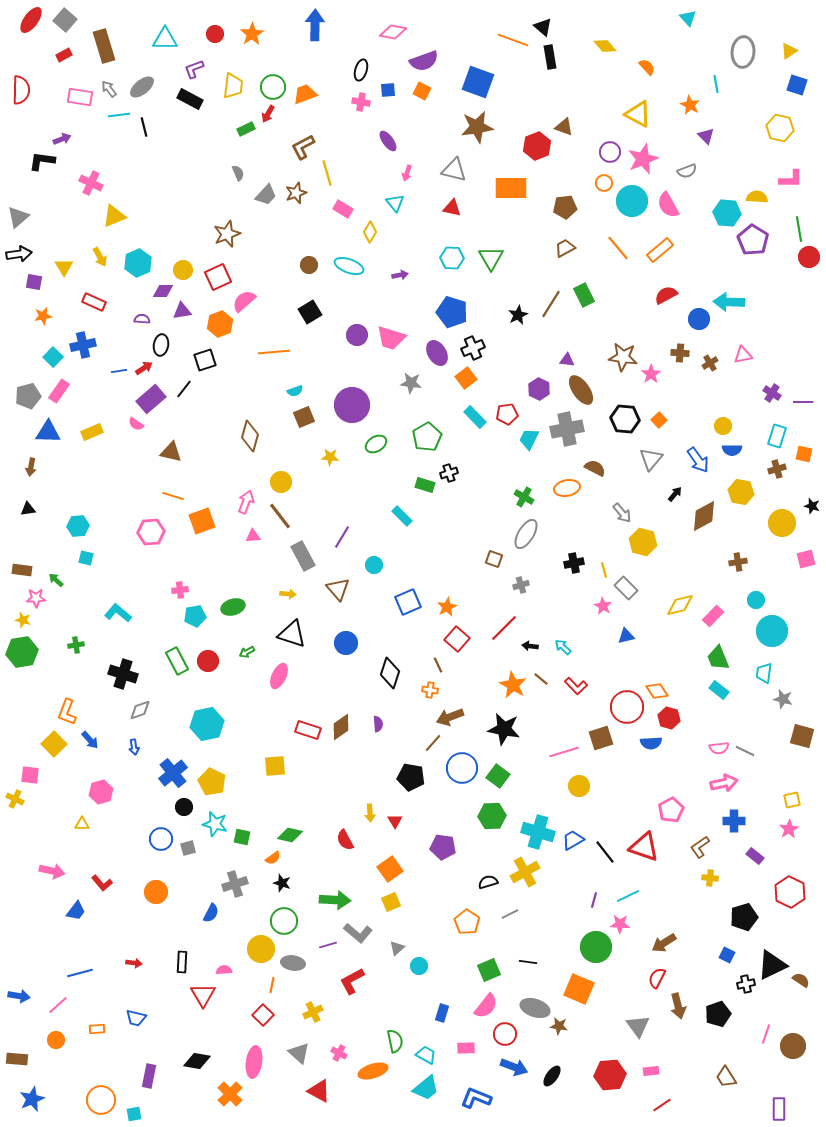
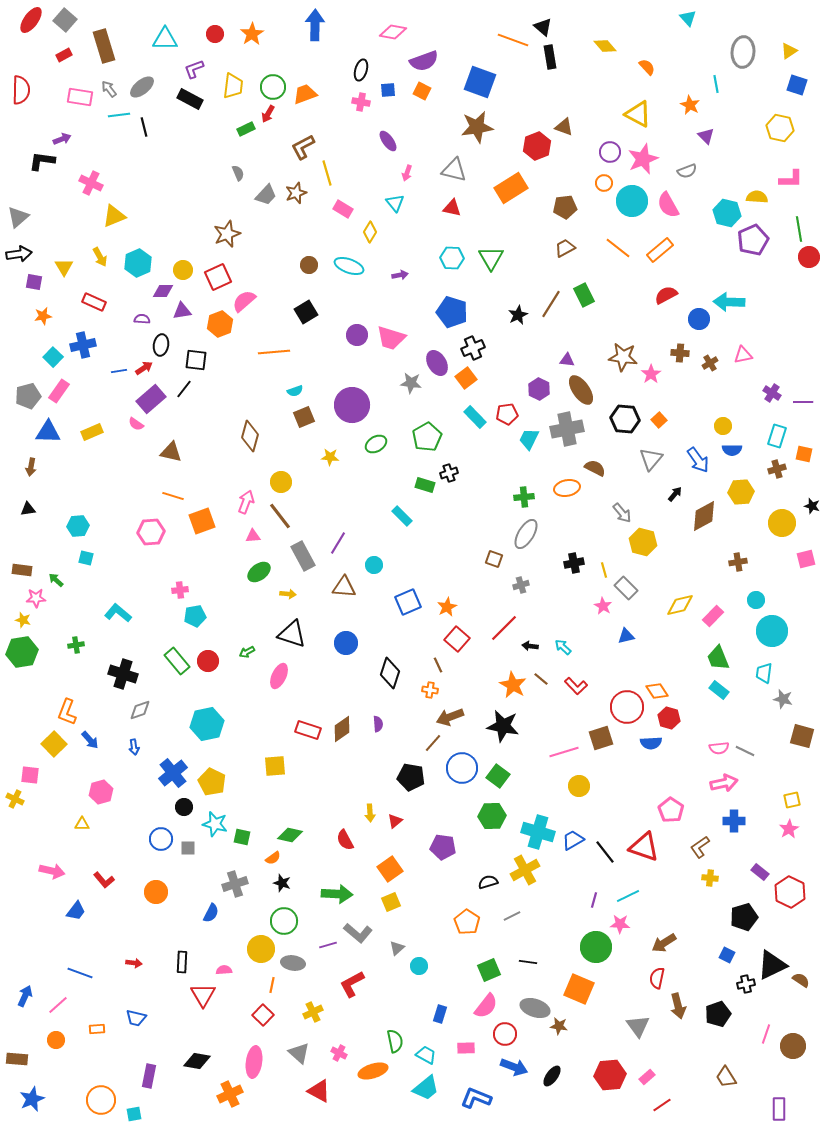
blue square at (478, 82): moved 2 px right
orange rectangle at (511, 188): rotated 32 degrees counterclockwise
cyan hexagon at (727, 213): rotated 8 degrees clockwise
purple pentagon at (753, 240): rotated 16 degrees clockwise
orange line at (618, 248): rotated 12 degrees counterclockwise
black square at (310, 312): moved 4 px left
purple ellipse at (437, 353): moved 10 px down
black square at (205, 360): moved 9 px left; rotated 25 degrees clockwise
yellow hexagon at (741, 492): rotated 15 degrees counterclockwise
green cross at (524, 497): rotated 36 degrees counterclockwise
purple line at (342, 537): moved 4 px left, 6 px down
brown triangle at (338, 589): moved 6 px right, 2 px up; rotated 45 degrees counterclockwise
green ellipse at (233, 607): moved 26 px right, 35 px up; rotated 20 degrees counterclockwise
green rectangle at (177, 661): rotated 12 degrees counterclockwise
brown diamond at (341, 727): moved 1 px right, 2 px down
black star at (504, 729): moved 1 px left, 3 px up
pink pentagon at (671, 810): rotated 10 degrees counterclockwise
red triangle at (395, 821): rotated 21 degrees clockwise
gray square at (188, 848): rotated 14 degrees clockwise
purple rectangle at (755, 856): moved 5 px right, 16 px down
yellow cross at (525, 872): moved 2 px up
red L-shape at (102, 883): moved 2 px right, 3 px up
green arrow at (335, 900): moved 2 px right, 6 px up
gray line at (510, 914): moved 2 px right, 2 px down
blue line at (80, 973): rotated 35 degrees clockwise
red semicircle at (657, 978): rotated 15 degrees counterclockwise
red L-shape at (352, 981): moved 3 px down
blue arrow at (19, 996): moved 6 px right; rotated 75 degrees counterclockwise
blue rectangle at (442, 1013): moved 2 px left, 1 px down
pink rectangle at (651, 1071): moved 4 px left, 6 px down; rotated 35 degrees counterclockwise
orange cross at (230, 1094): rotated 20 degrees clockwise
